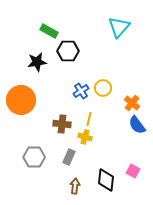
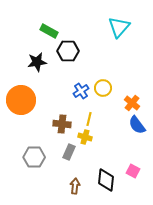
gray rectangle: moved 5 px up
